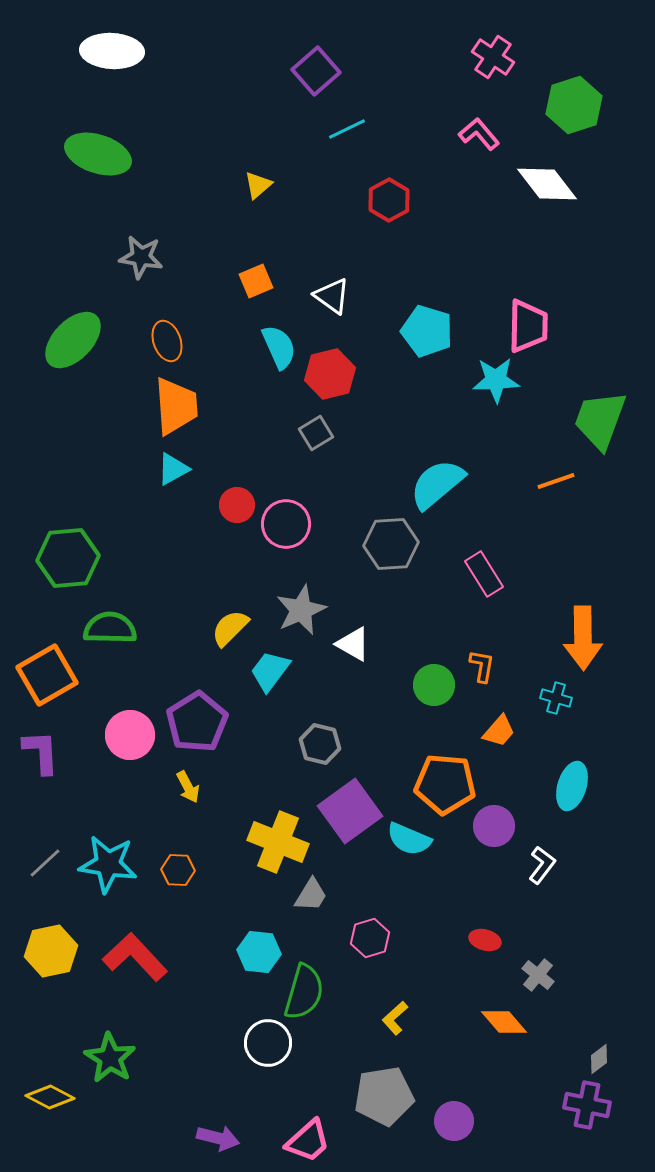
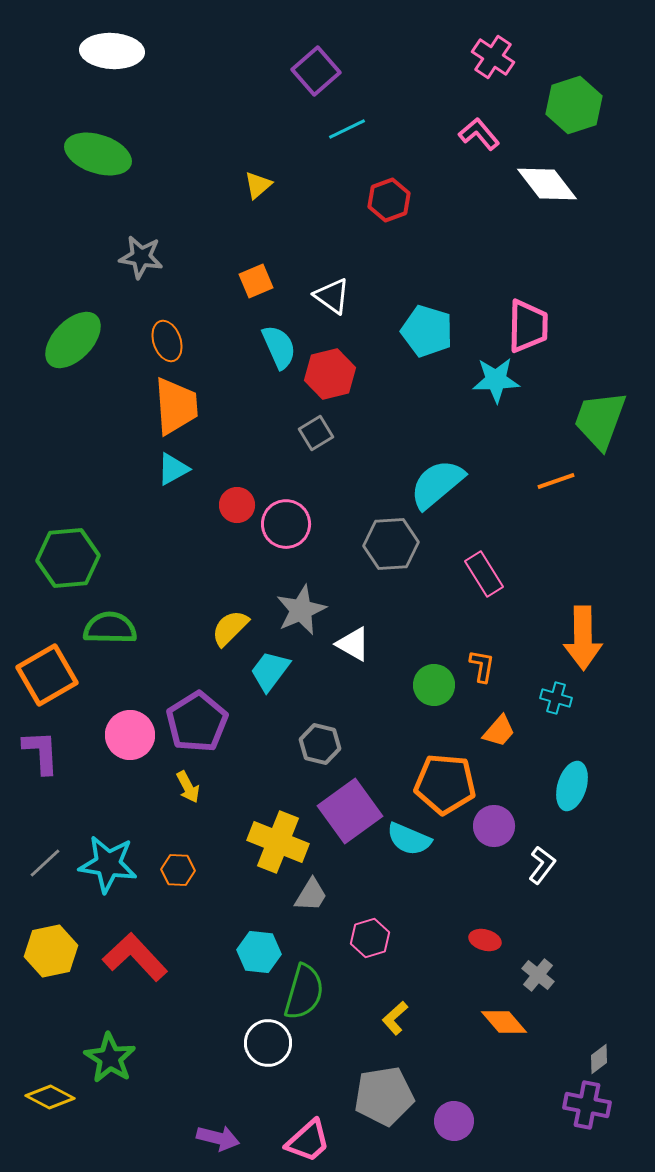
red hexagon at (389, 200): rotated 9 degrees clockwise
